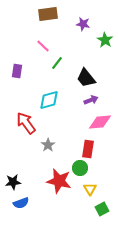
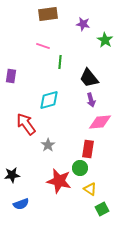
pink line: rotated 24 degrees counterclockwise
green line: moved 3 px right, 1 px up; rotated 32 degrees counterclockwise
purple rectangle: moved 6 px left, 5 px down
black trapezoid: moved 3 px right
purple arrow: rotated 96 degrees clockwise
red arrow: moved 1 px down
black star: moved 1 px left, 7 px up
yellow triangle: rotated 24 degrees counterclockwise
blue semicircle: moved 1 px down
